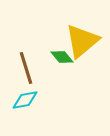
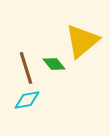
green diamond: moved 8 px left, 7 px down
cyan diamond: moved 2 px right
